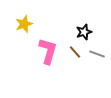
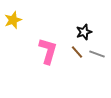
yellow star: moved 11 px left, 4 px up
brown line: moved 2 px right
